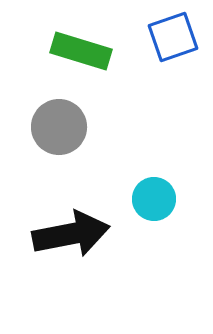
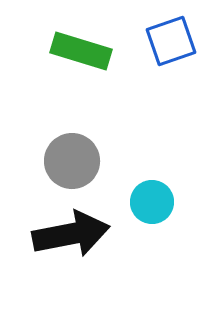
blue square: moved 2 px left, 4 px down
gray circle: moved 13 px right, 34 px down
cyan circle: moved 2 px left, 3 px down
